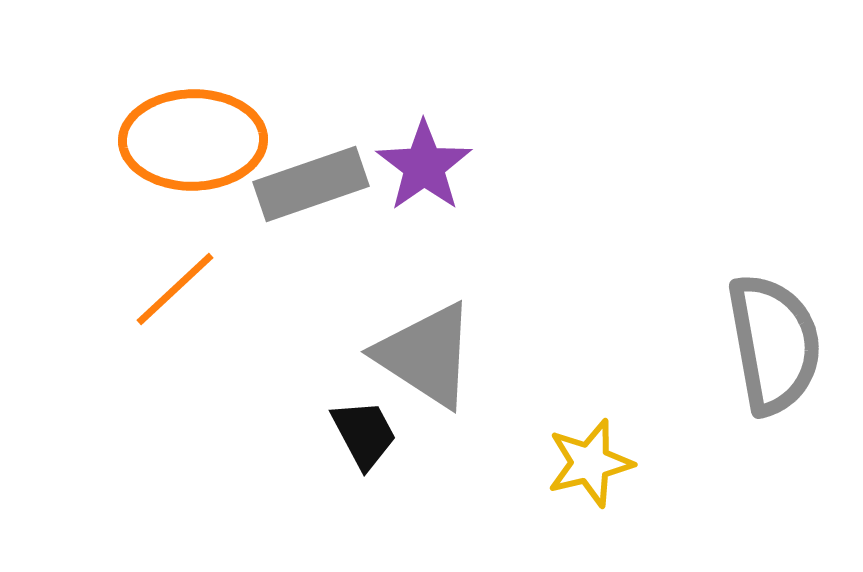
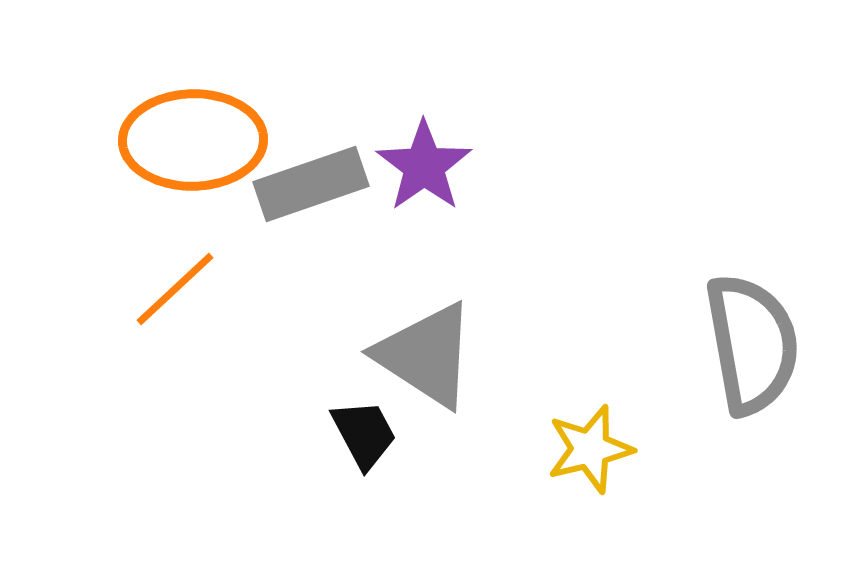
gray semicircle: moved 22 px left
yellow star: moved 14 px up
